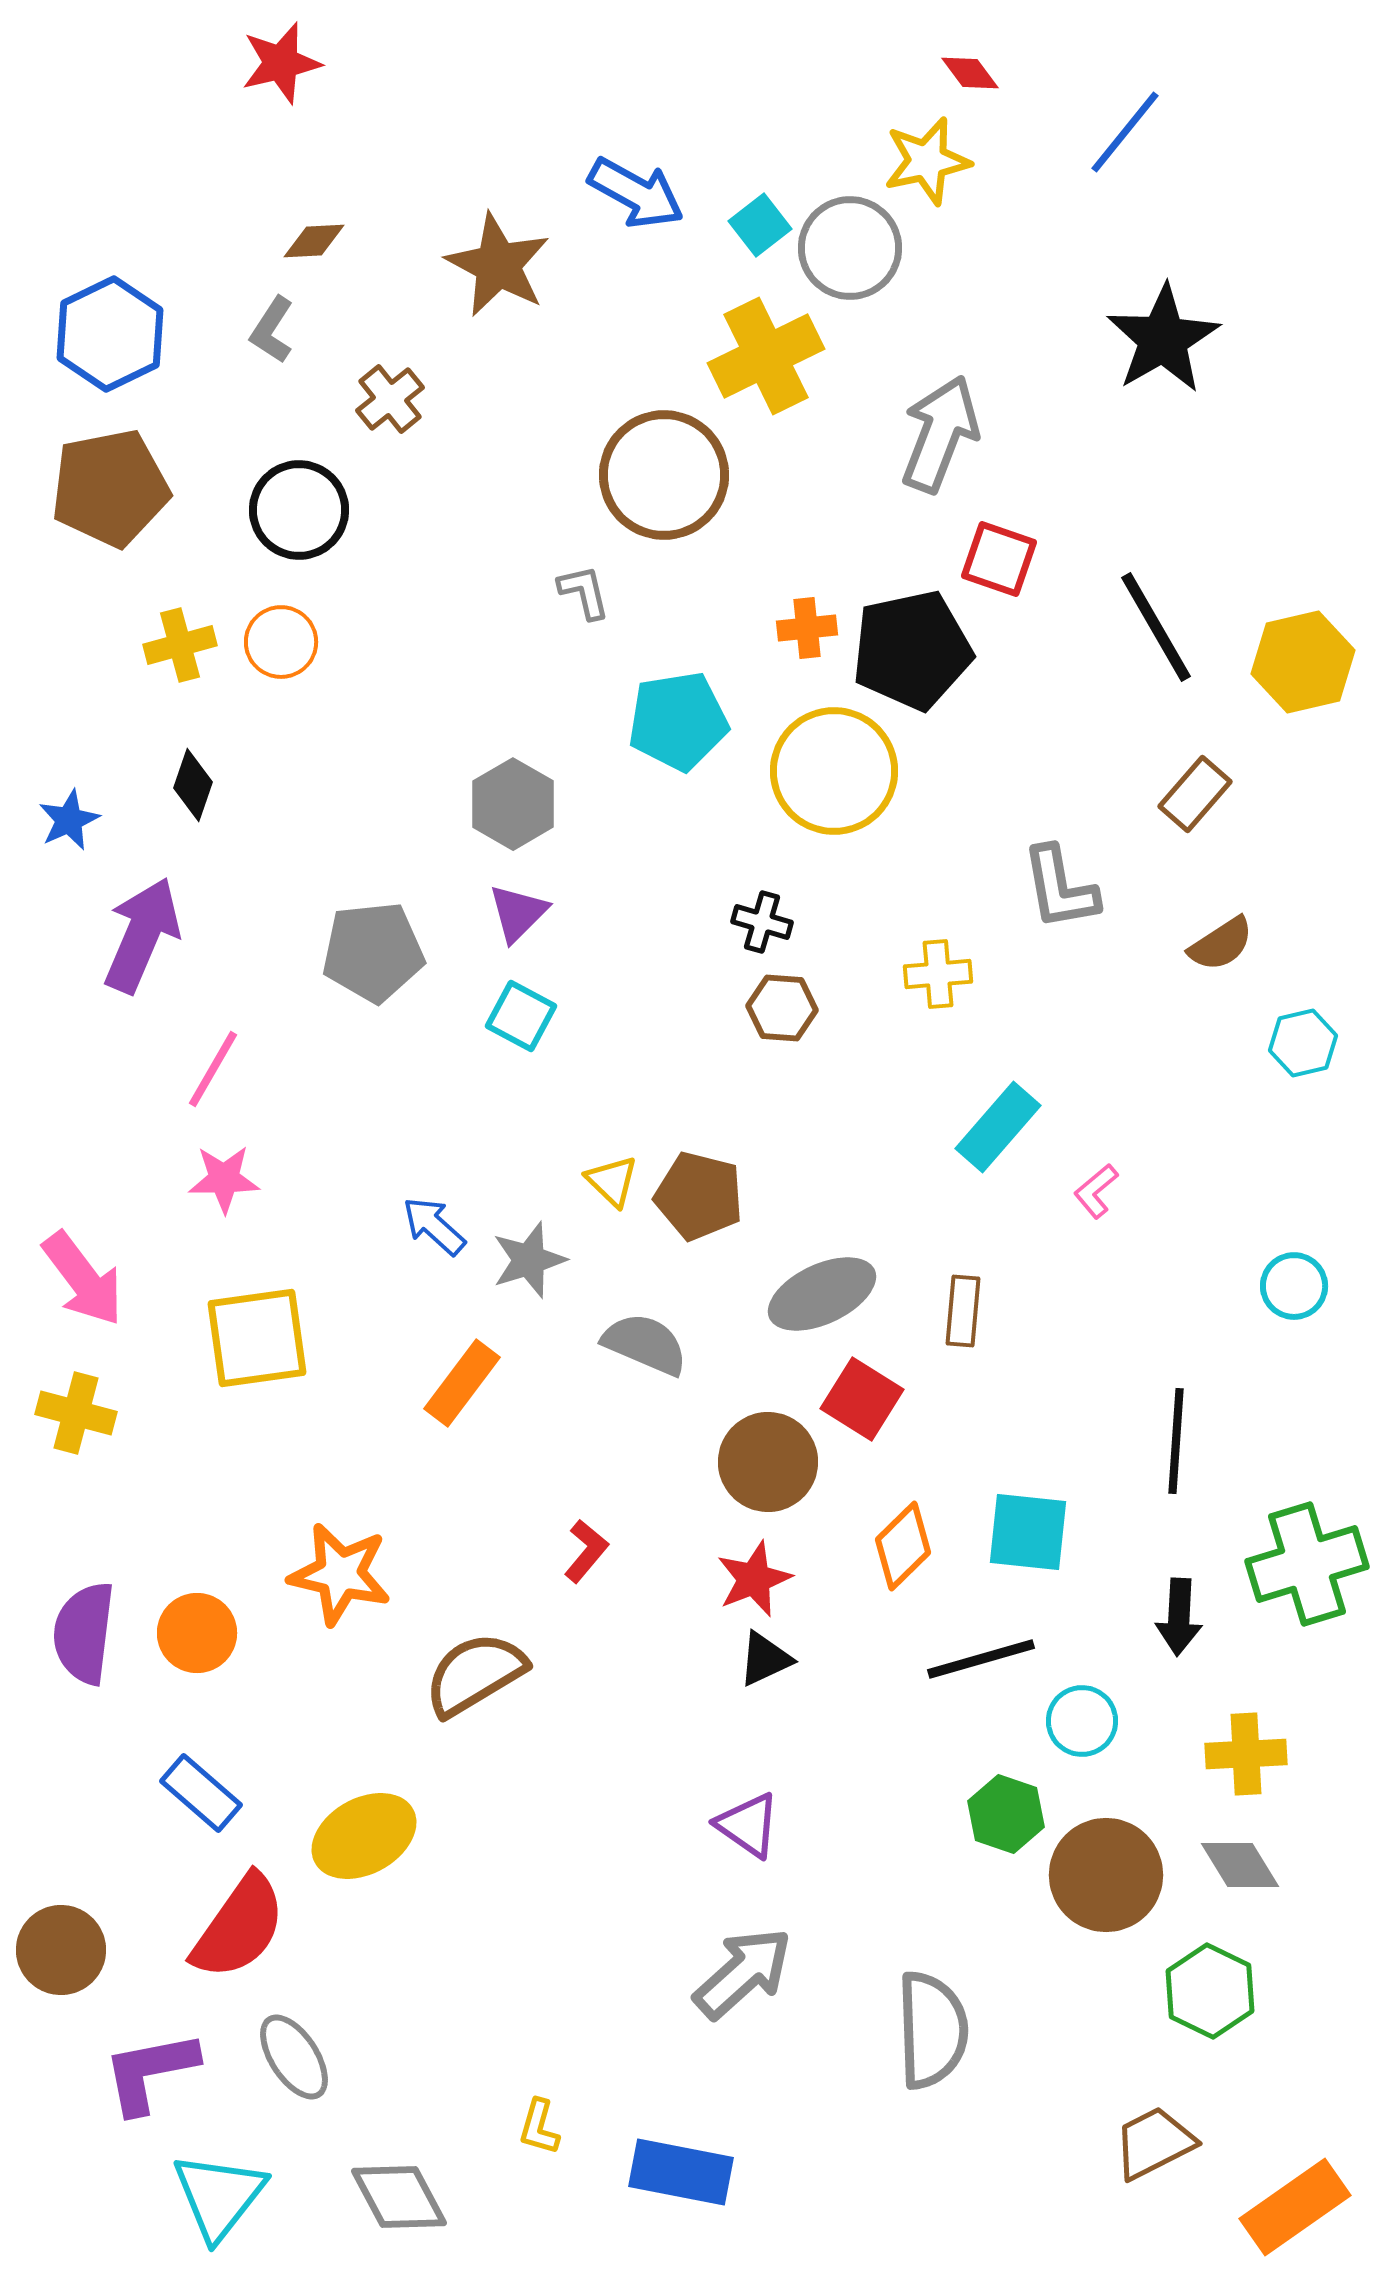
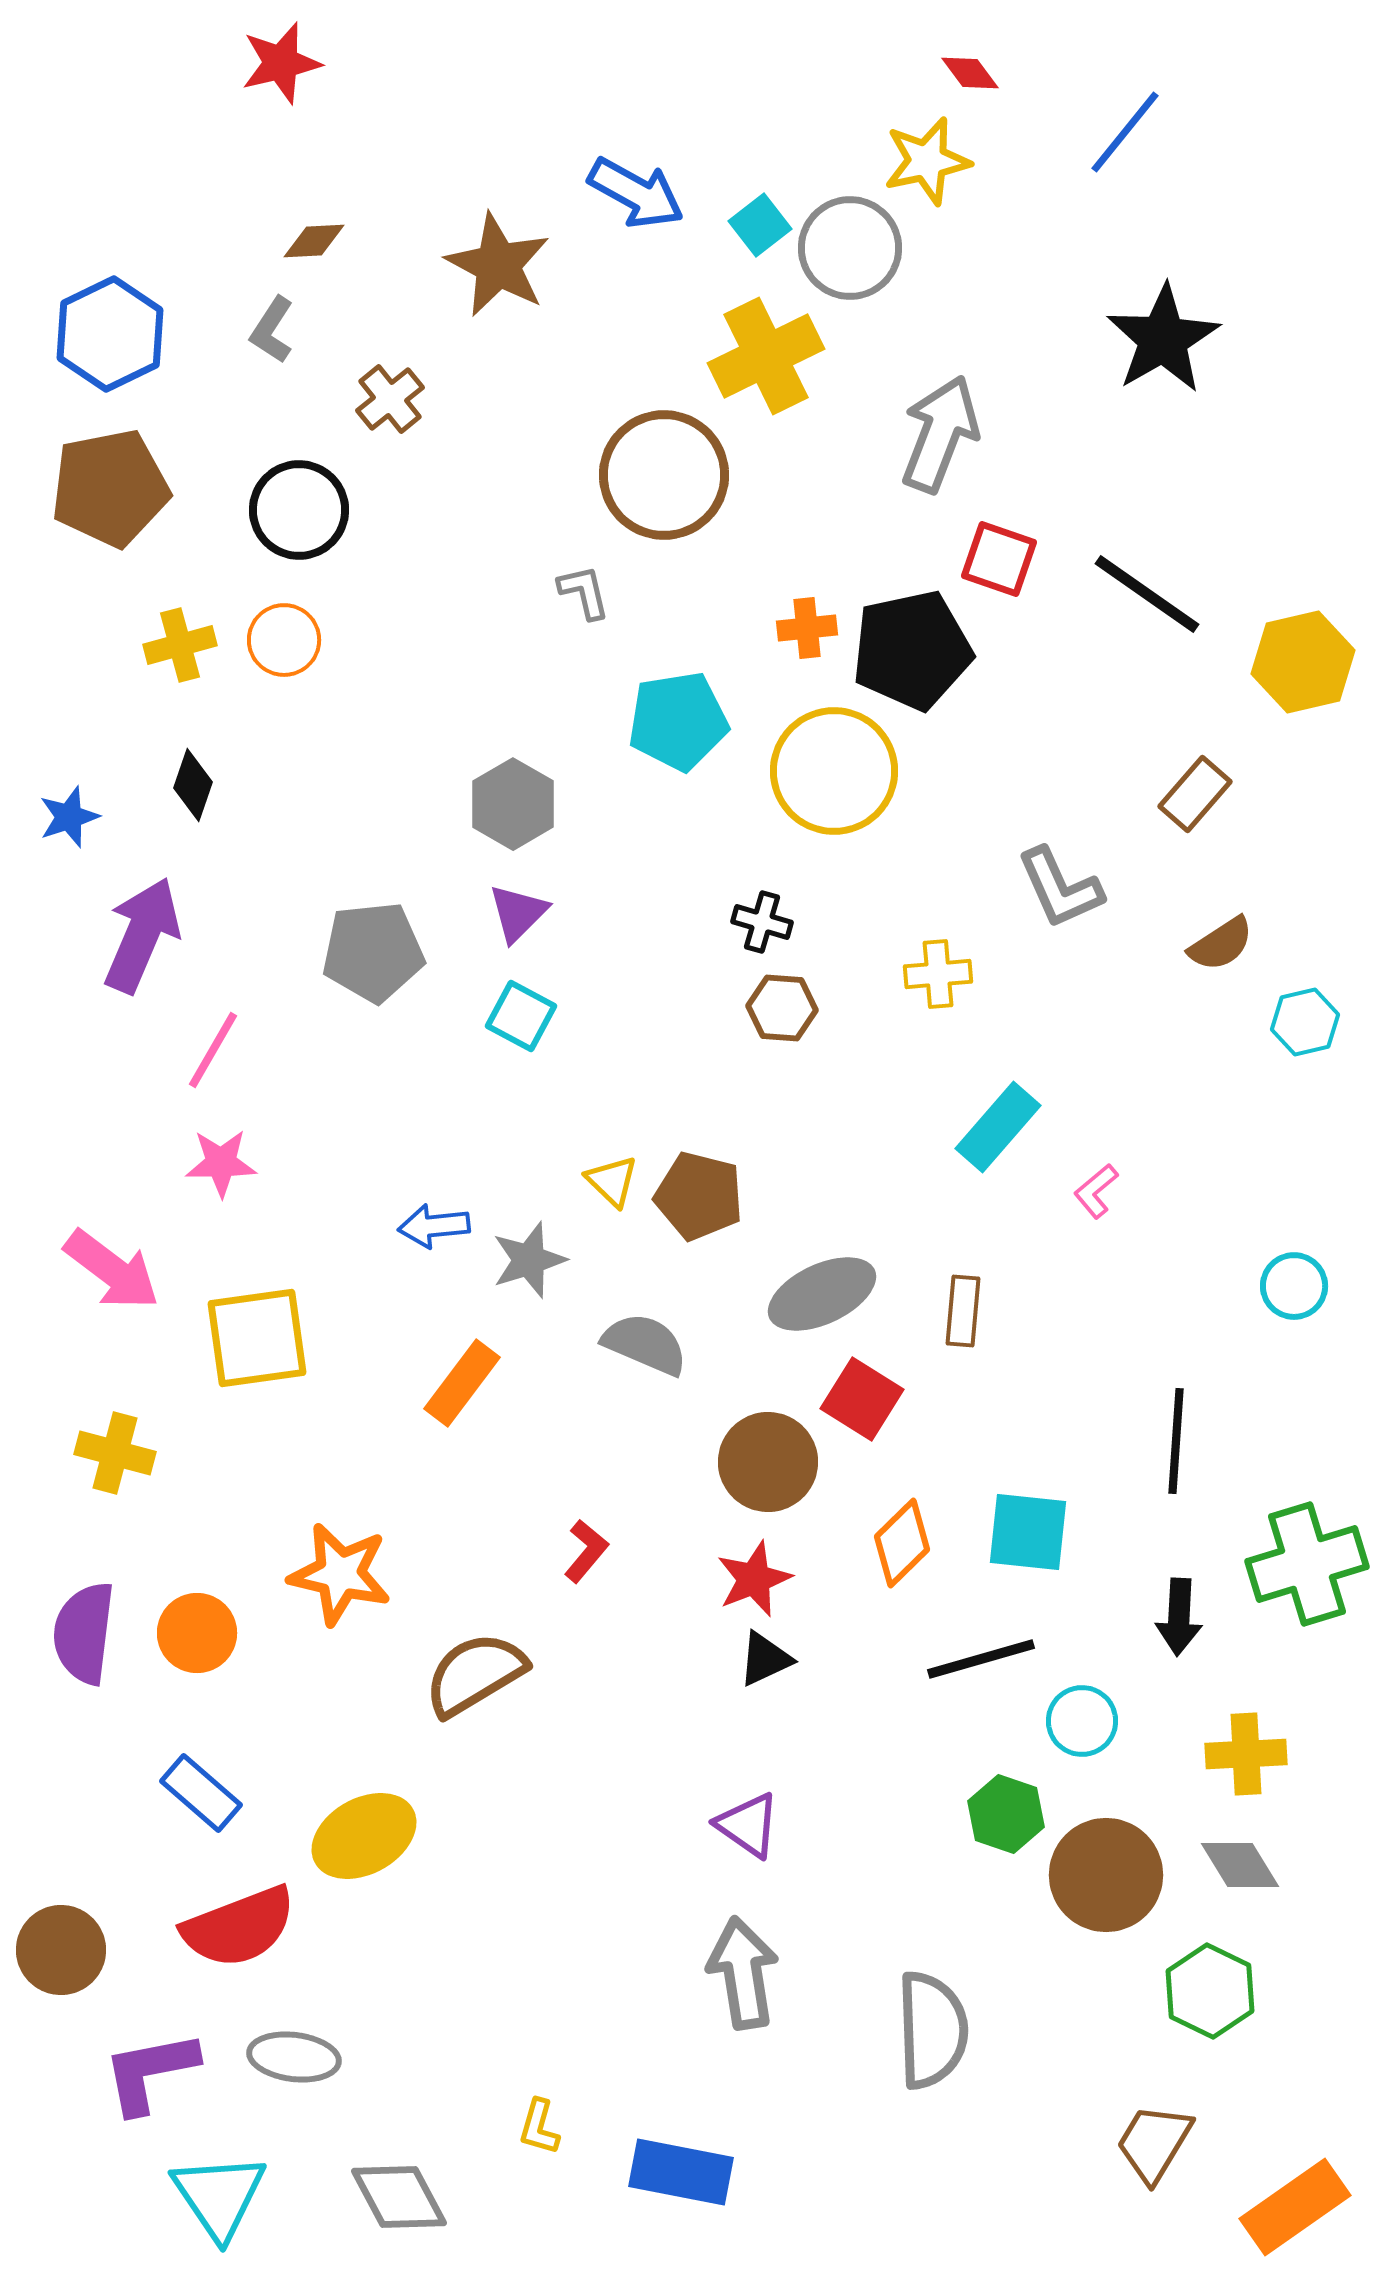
black line at (1156, 627): moved 9 px left, 33 px up; rotated 25 degrees counterclockwise
orange circle at (281, 642): moved 3 px right, 2 px up
blue star at (69, 820): moved 3 px up; rotated 6 degrees clockwise
gray L-shape at (1060, 888): rotated 14 degrees counterclockwise
cyan hexagon at (1303, 1043): moved 2 px right, 21 px up
pink line at (213, 1069): moved 19 px up
pink star at (224, 1179): moved 3 px left, 16 px up
blue arrow at (434, 1226): rotated 48 degrees counterclockwise
pink arrow at (83, 1279): moved 29 px right, 9 px up; rotated 16 degrees counterclockwise
yellow cross at (76, 1413): moved 39 px right, 40 px down
orange diamond at (903, 1546): moved 1 px left, 3 px up
red semicircle at (239, 1927): rotated 34 degrees clockwise
gray arrow at (743, 1973): rotated 57 degrees counterclockwise
gray ellipse at (294, 2057): rotated 50 degrees counterclockwise
brown trapezoid at (1154, 2143): rotated 32 degrees counterclockwise
cyan triangle at (219, 2196): rotated 12 degrees counterclockwise
